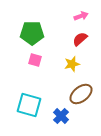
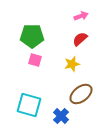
green pentagon: moved 3 px down
